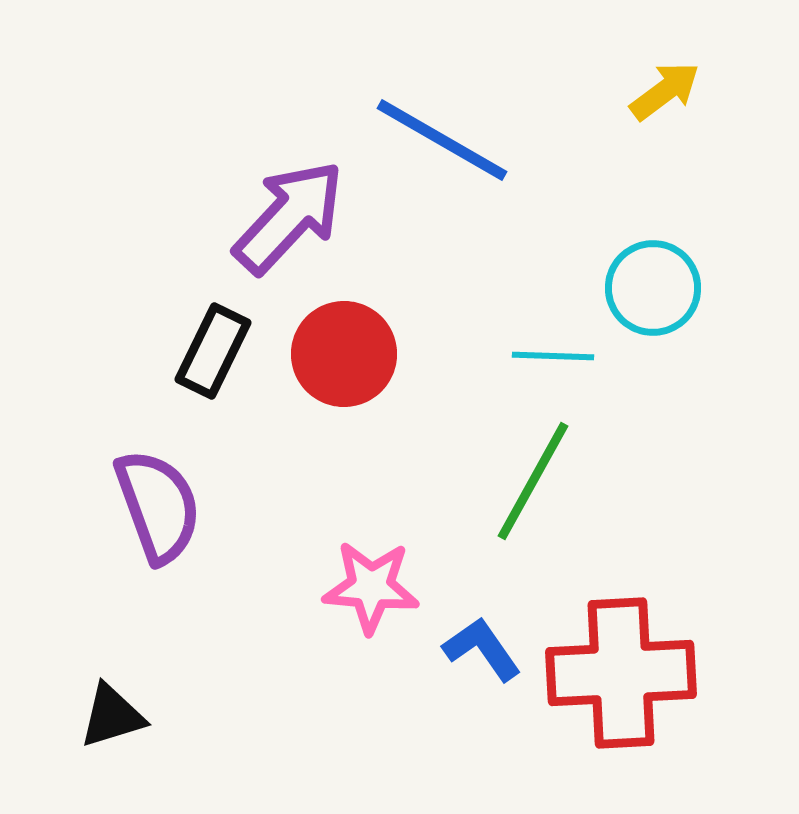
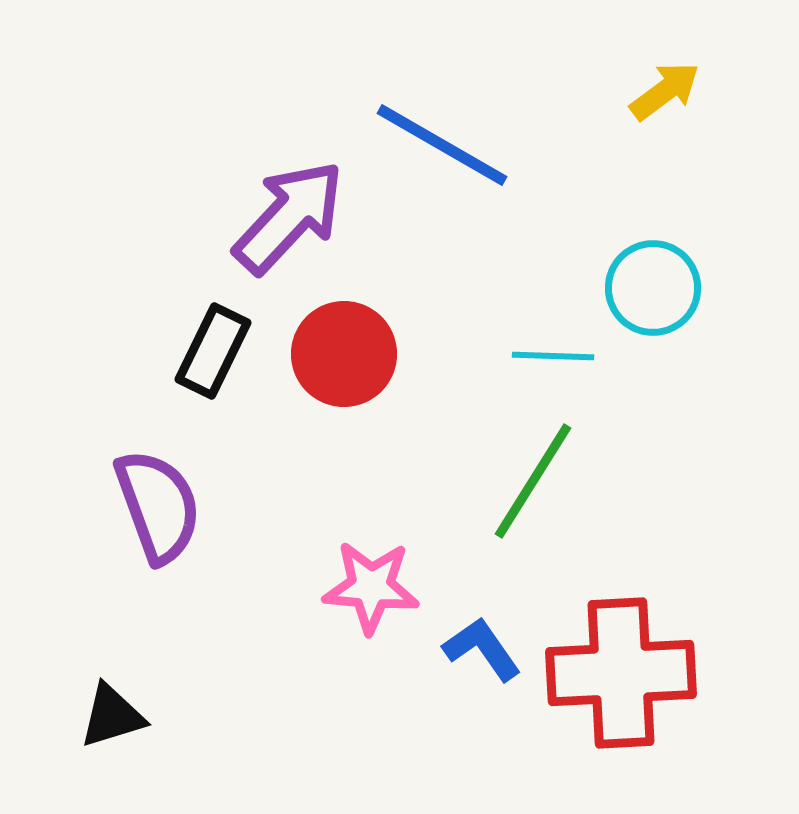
blue line: moved 5 px down
green line: rotated 3 degrees clockwise
